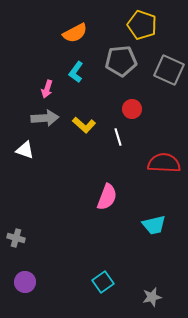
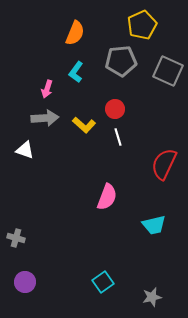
yellow pentagon: rotated 28 degrees clockwise
orange semicircle: rotated 40 degrees counterclockwise
gray square: moved 1 px left, 1 px down
red circle: moved 17 px left
red semicircle: moved 1 px down; rotated 68 degrees counterclockwise
